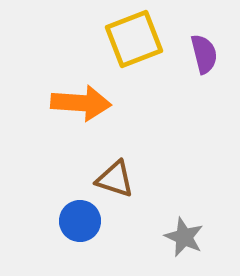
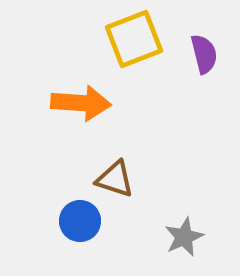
gray star: rotated 24 degrees clockwise
